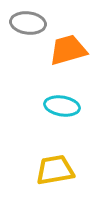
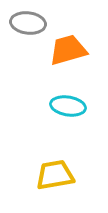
cyan ellipse: moved 6 px right
yellow trapezoid: moved 5 px down
